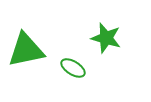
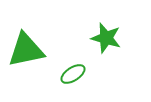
green ellipse: moved 6 px down; rotated 65 degrees counterclockwise
